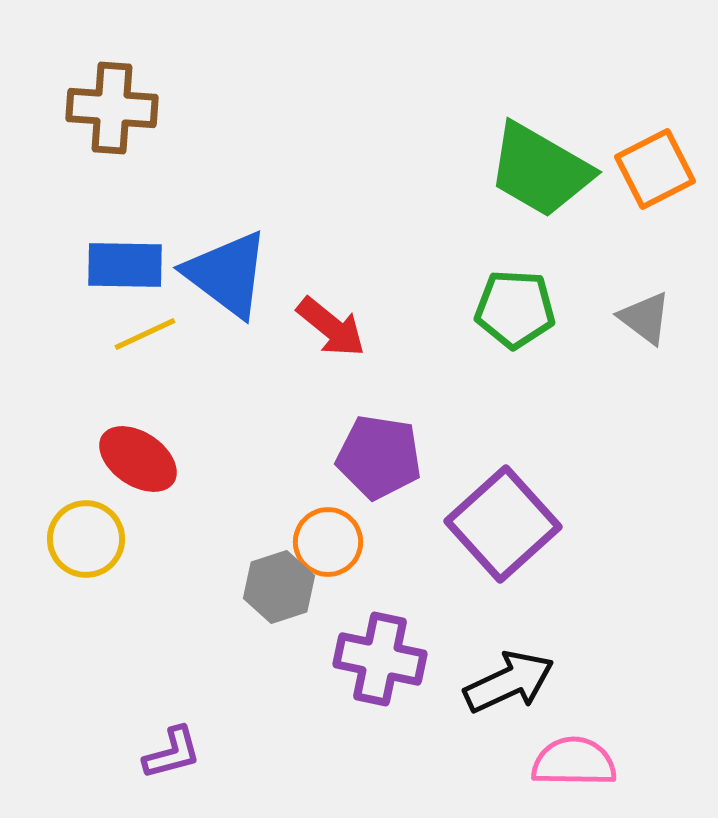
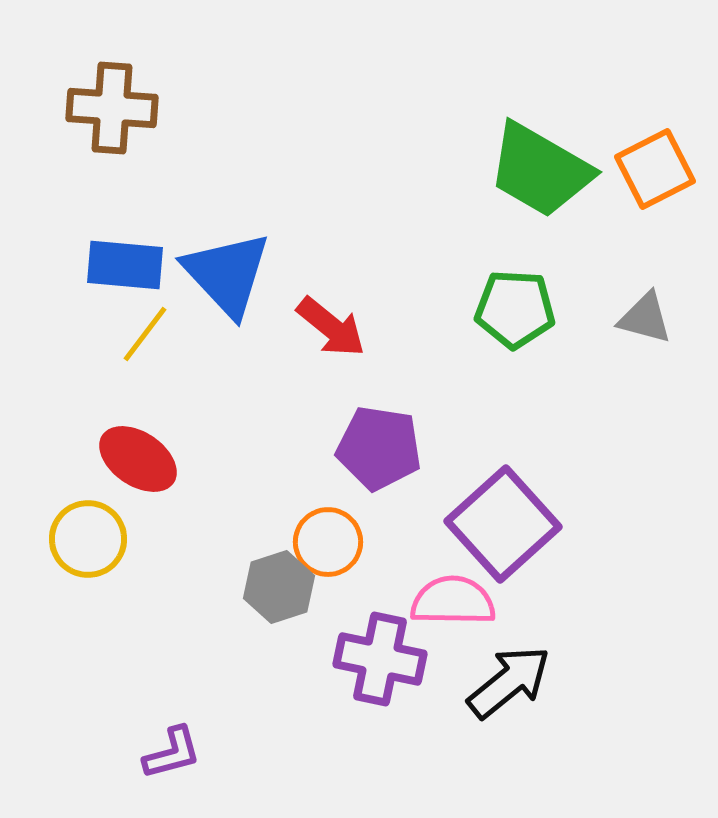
blue rectangle: rotated 4 degrees clockwise
blue triangle: rotated 10 degrees clockwise
gray triangle: rotated 22 degrees counterclockwise
yellow line: rotated 28 degrees counterclockwise
purple pentagon: moved 9 px up
yellow circle: moved 2 px right
black arrow: rotated 14 degrees counterclockwise
pink semicircle: moved 121 px left, 161 px up
